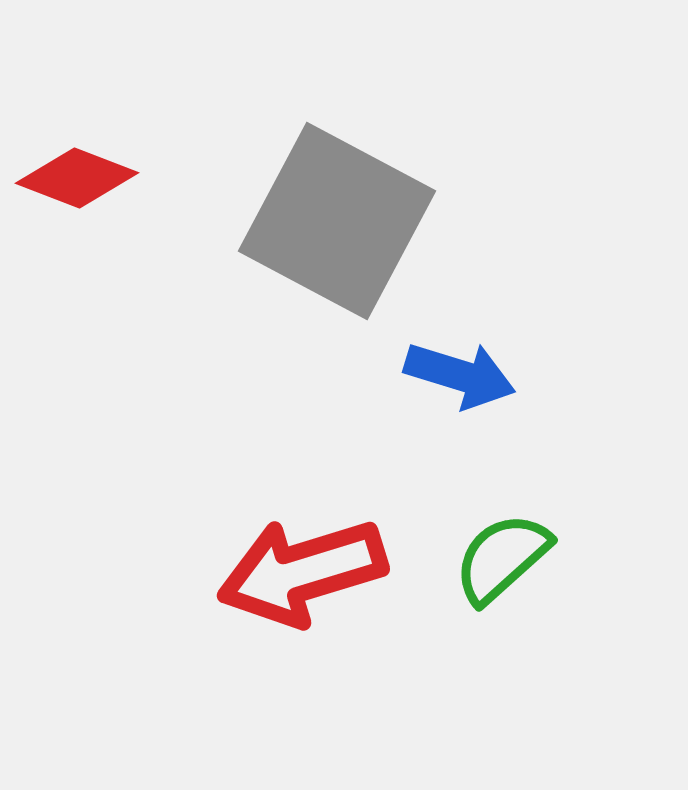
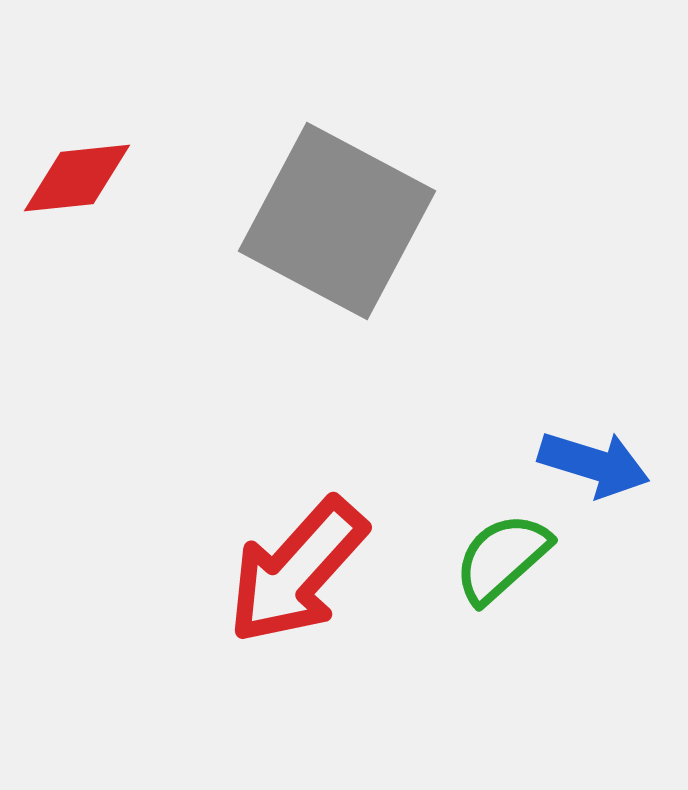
red diamond: rotated 27 degrees counterclockwise
blue arrow: moved 134 px right, 89 px down
red arrow: moved 5 px left, 1 px up; rotated 31 degrees counterclockwise
